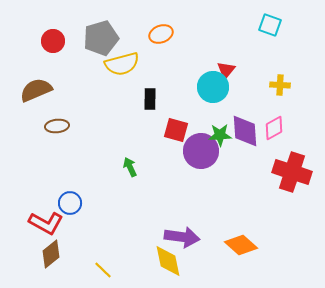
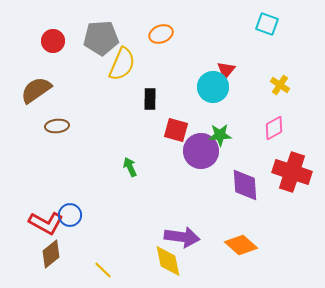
cyan square: moved 3 px left, 1 px up
gray pentagon: rotated 12 degrees clockwise
yellow semicircle: rotated 52 degrees counterclockwise
yellow cross: rotated 30 degrees clockwise
brown semicircle: rotated 12 degrees counterclockwise
purple diamond: moved 54 px down
blue circle: moved 12 px down
